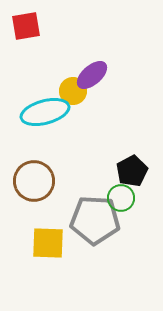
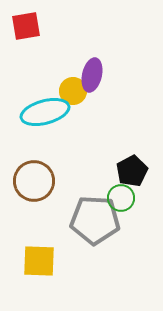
purple ellipse: rotated 36 degrees counterclockwise
yellow square: moved 9 px left, 18 px down
